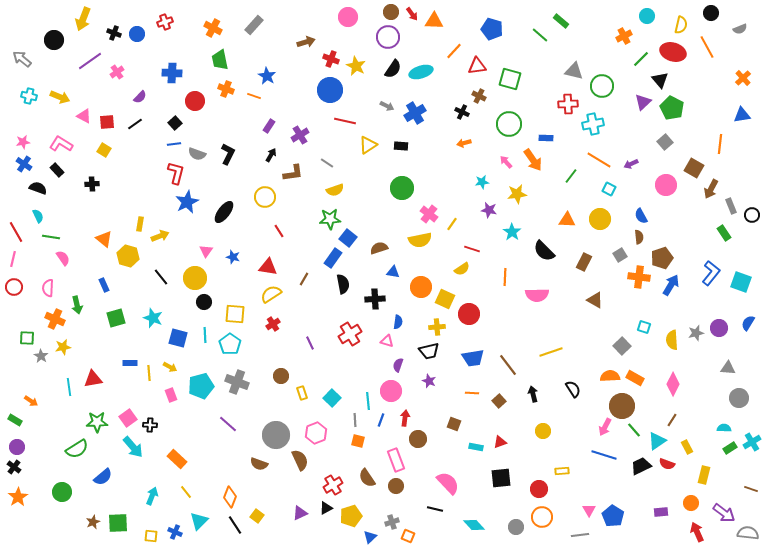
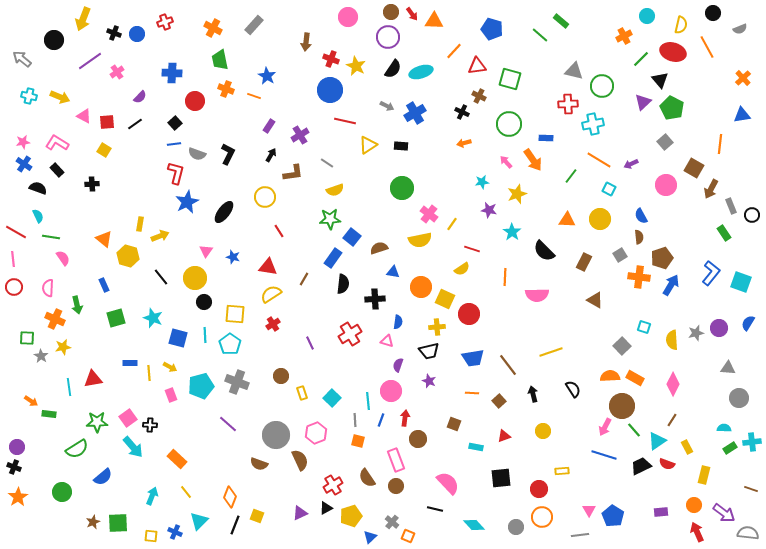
black circle at (711, 13): moved 2 px right
brown arrow at (306, 42): rotated 114 degrees clockwise
pink L-shape at (61, 144): moved 4 px left, 1 px up
yellow star at (517, 194): rotated 12 degrees counterclockwise
red line at (16, 232): rotated 30 degrees counterclockwise
blue square at (348, 238): moved 4 px right, 1 px up
pink line at (13, 259): rotated 21 degrees counterclockwise
black semicircle at (343, 284): rotated 18 degrees clockwise
green rectangle at (15, 420): moved 34 px right, 6 px up; rotated 24 degrees counterclockwise
red triangle at (500, 442): moved 4 px right, 6 px up
cyan cross at (752, 442): rotated 24 degrees clockwise
black cross at (14, 467): rotated 16 degrees counterclockwise
orange circle at (691, 503): moved 3 px right, 2 px down
yellow square at (257, 516): rotated 16 degrees counterclockwise
gray cross at (392, 522): rotated 32 degrees counterclockwise
black line at (235, 525): rotated 54 degrees clockwise
